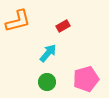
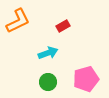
orange L-shape: rotated 12 degrees counterclockwise
cyan arrow: rotated 30 degrees clockwise
green circle: moved 1 px right
